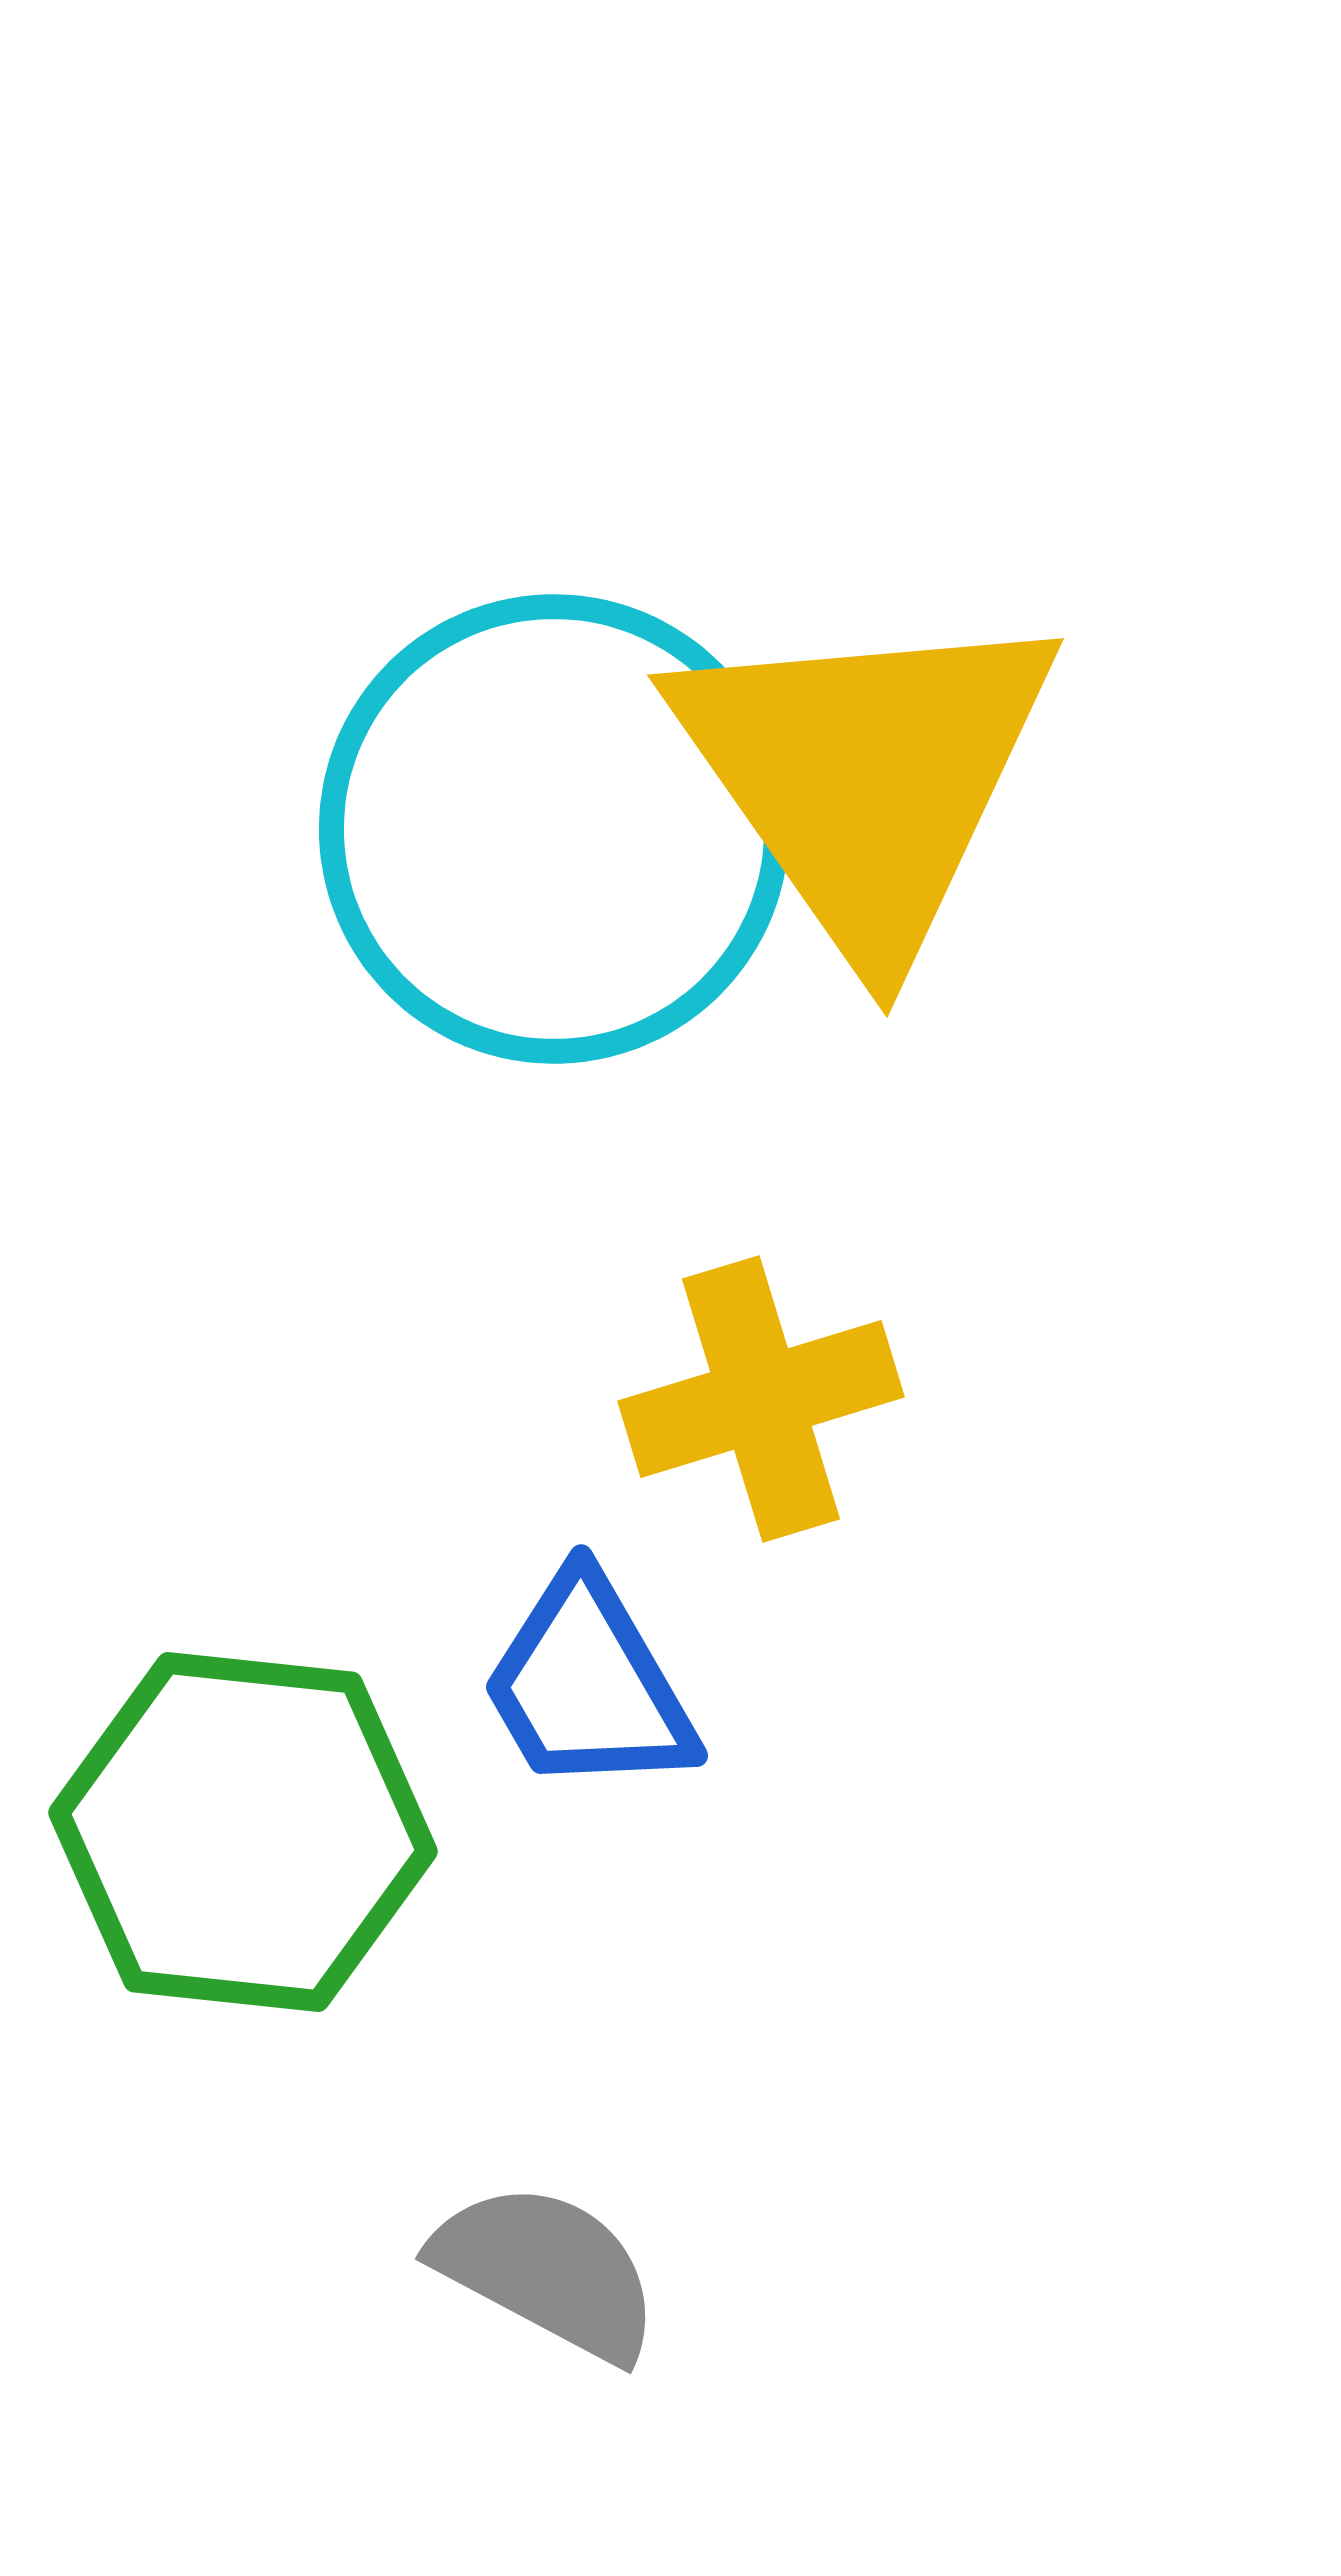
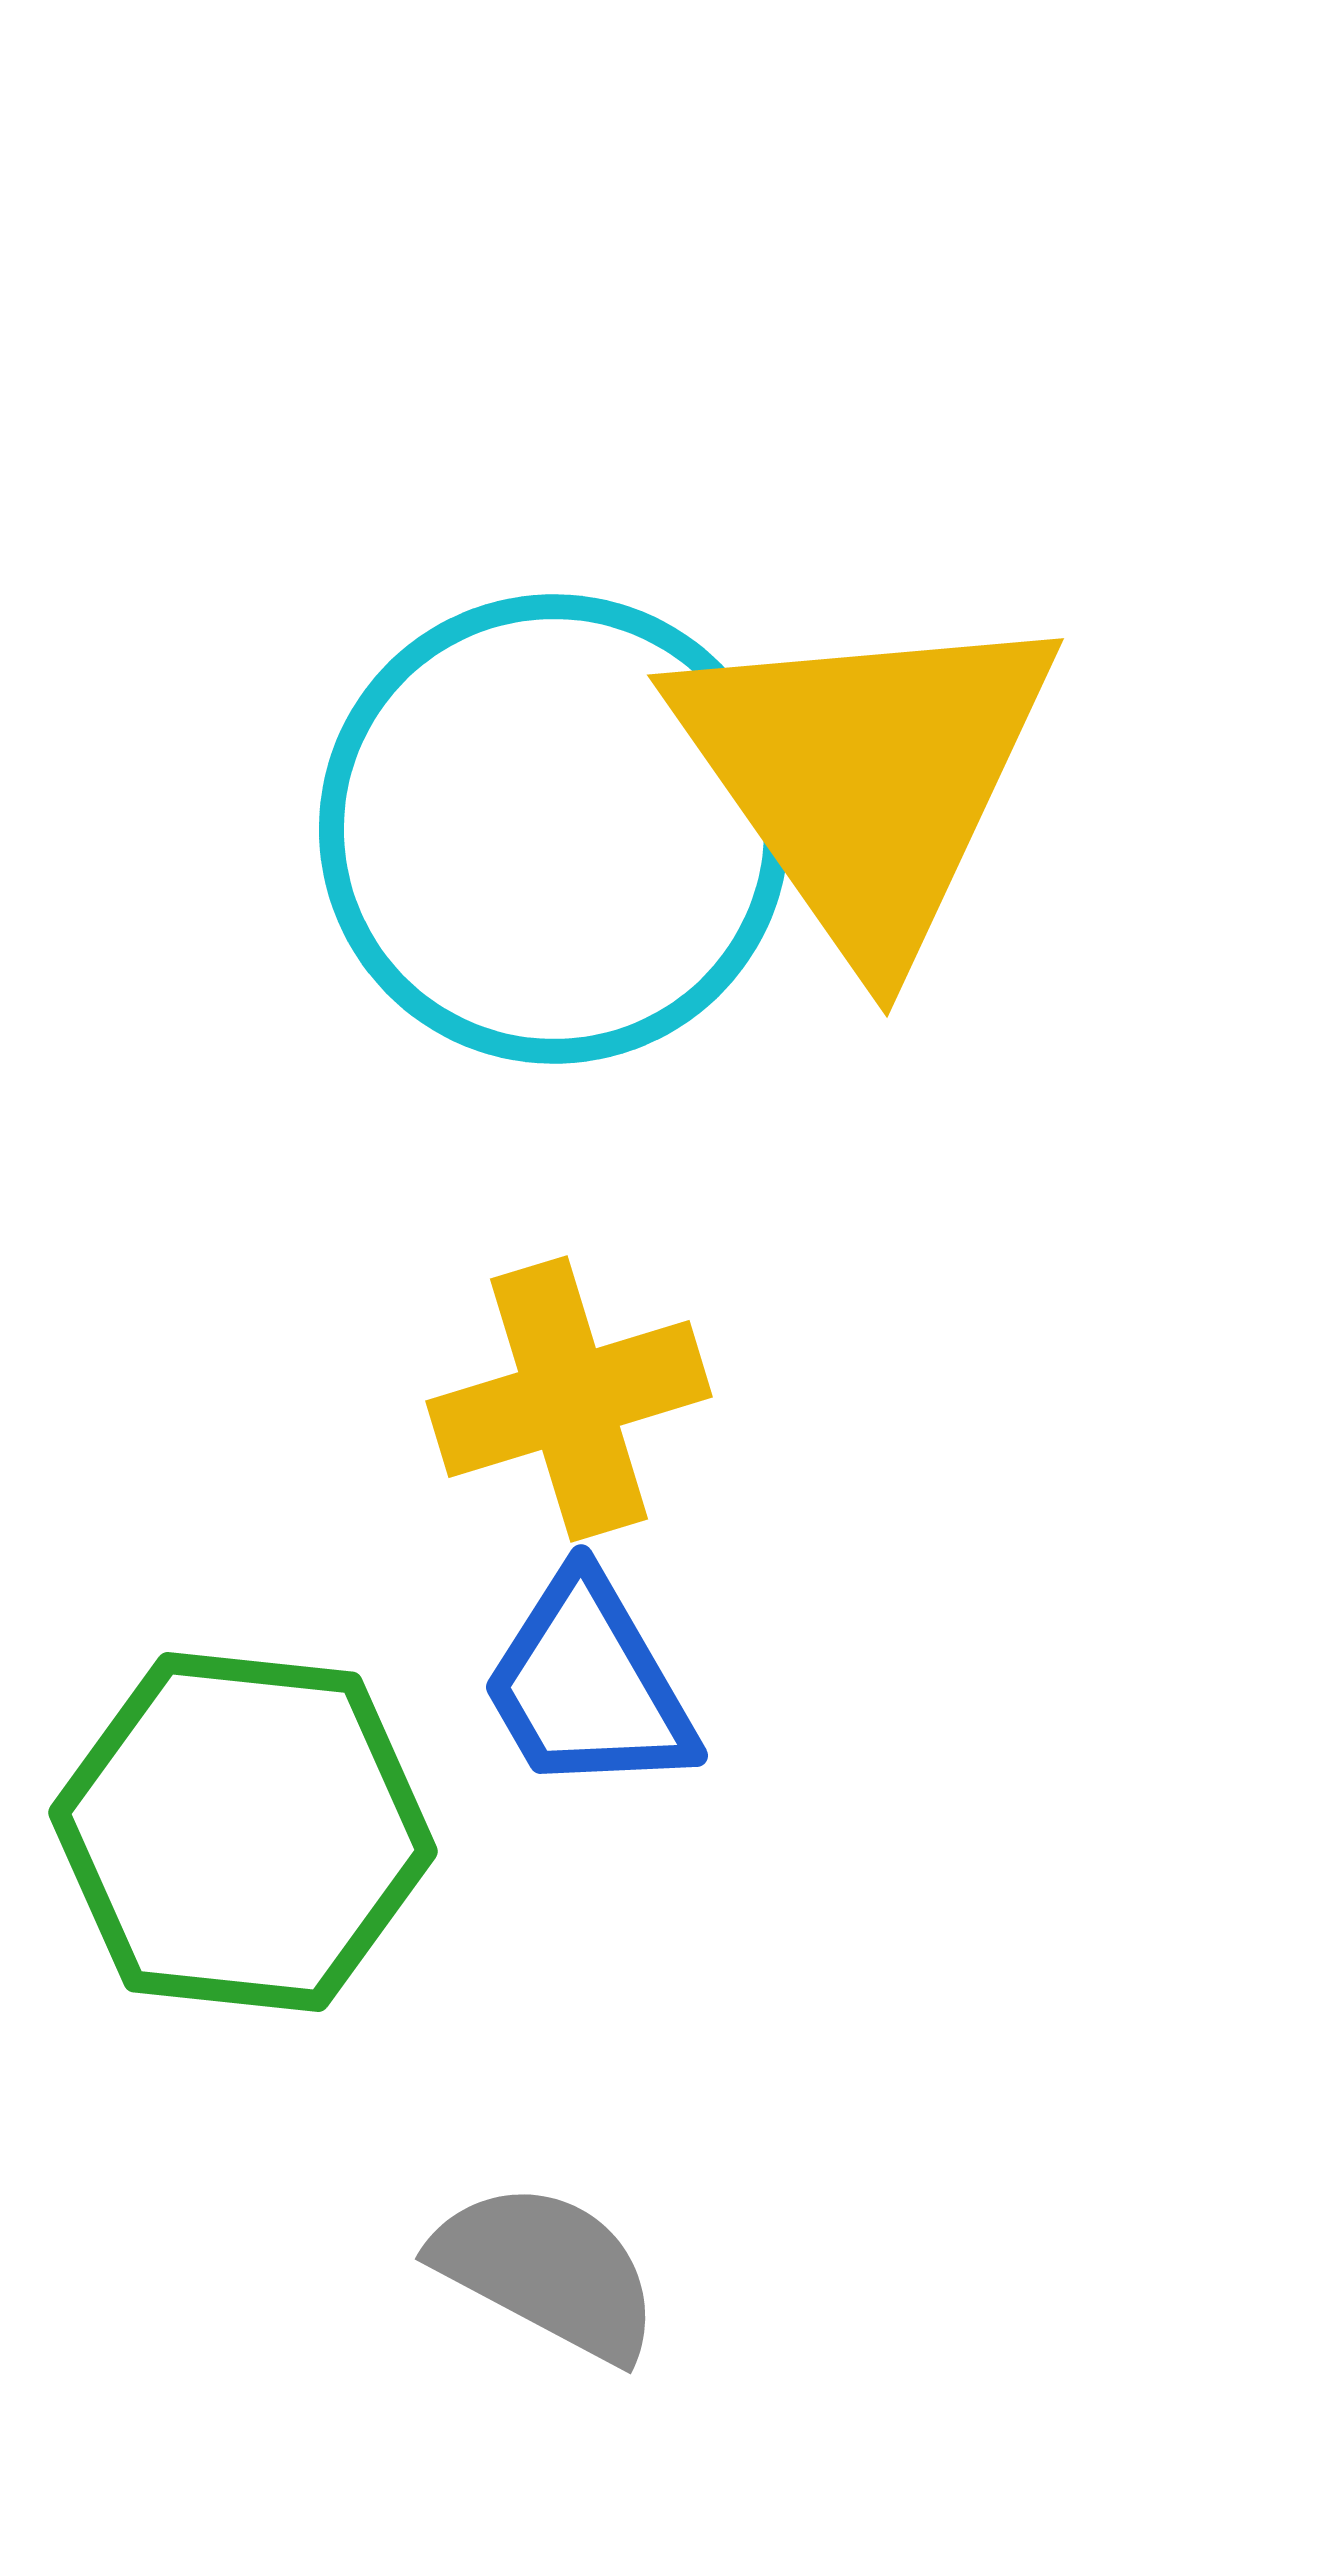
yellow cross: moved 192 px left
